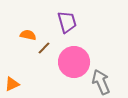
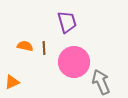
orange semicircle: moved 3 px left, 11 px down
brown line: rotated 48 degrees counterclockwise
orange triangle: moved 2 px up
